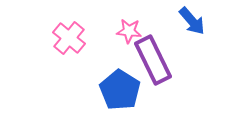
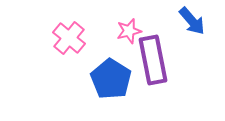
pink star: rotated 20 degrees counterclockwise
purple rectangle: rotated 15 degrees clockwise
blue pentagon: moved 9 px left, 11 px up
